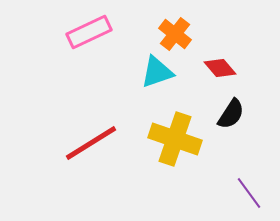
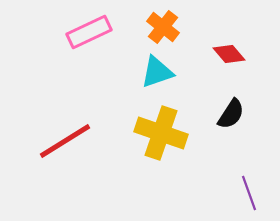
orange cross: moved 12 px left, 7 px up
red diamond: moved 9 px right, 14 px up
yellow cross: moved 14 px left, 6 px up
red line: moved 26 px left, 2 px up
purple line: rotated 16 degrees clockwise
